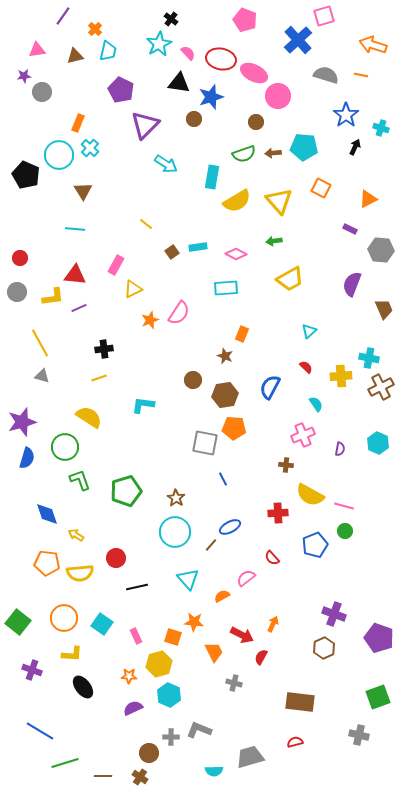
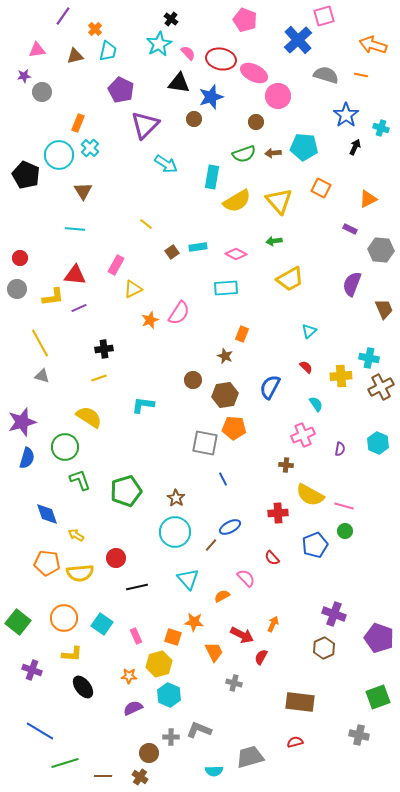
gray circle at (17, 292): moved 3 px up
pink semicircle at (246, 578): rotated 84 degrees clockwise
